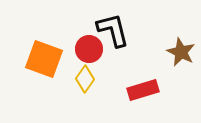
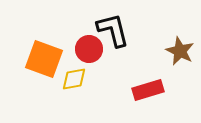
brown star: moved 1 px left, 1 px up
yellow diamond: moved 11 px left; rotated 44 degrees clockwise
red rectangle: moved 5 px right
